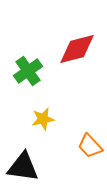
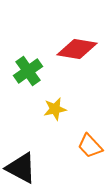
red diamond: rotated 24 degrees clockwise
yellow star: moved 12 px right, 10 px up
black triangle: moved 2 px left, 1 px down; rotated 20 degrees clockwise
